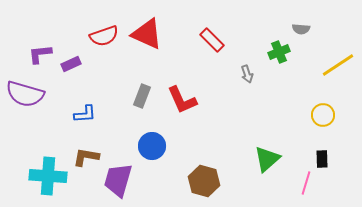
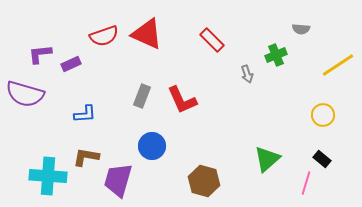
green cross: moved 3 px left, 3 px down
black rectangle: rotated 48 degrees counterclockwise
